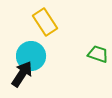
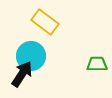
yellow rectangle: rotated 20 degrees counterclockwise
green trapezoid: moved 1 px left, 10 px down; rotated 20 degrees counterclockwise
